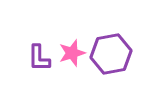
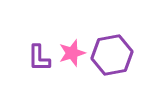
purple hexagon: moved 1 px right, 1 px down
